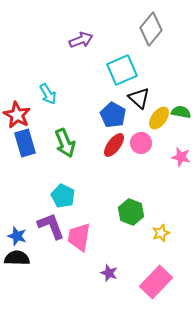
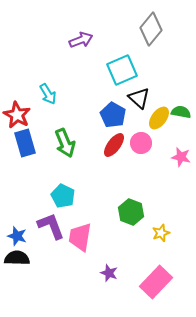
pink trapezoid: moved 1 px right
